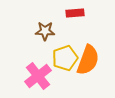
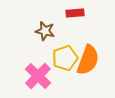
brown star: rotated 12 degrees clockwise
pink cross: rotated 8 degrees counterclockwise
